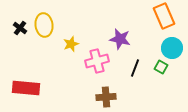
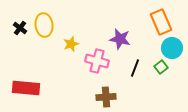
orange rectangle: moved 3 px left, 6 px down
pink cross: rotated 30 degrees clockwise
green square: rotated 24 degrees clockwise
